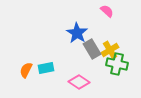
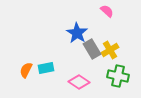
green cross: moved 1 px right, 12 px down
